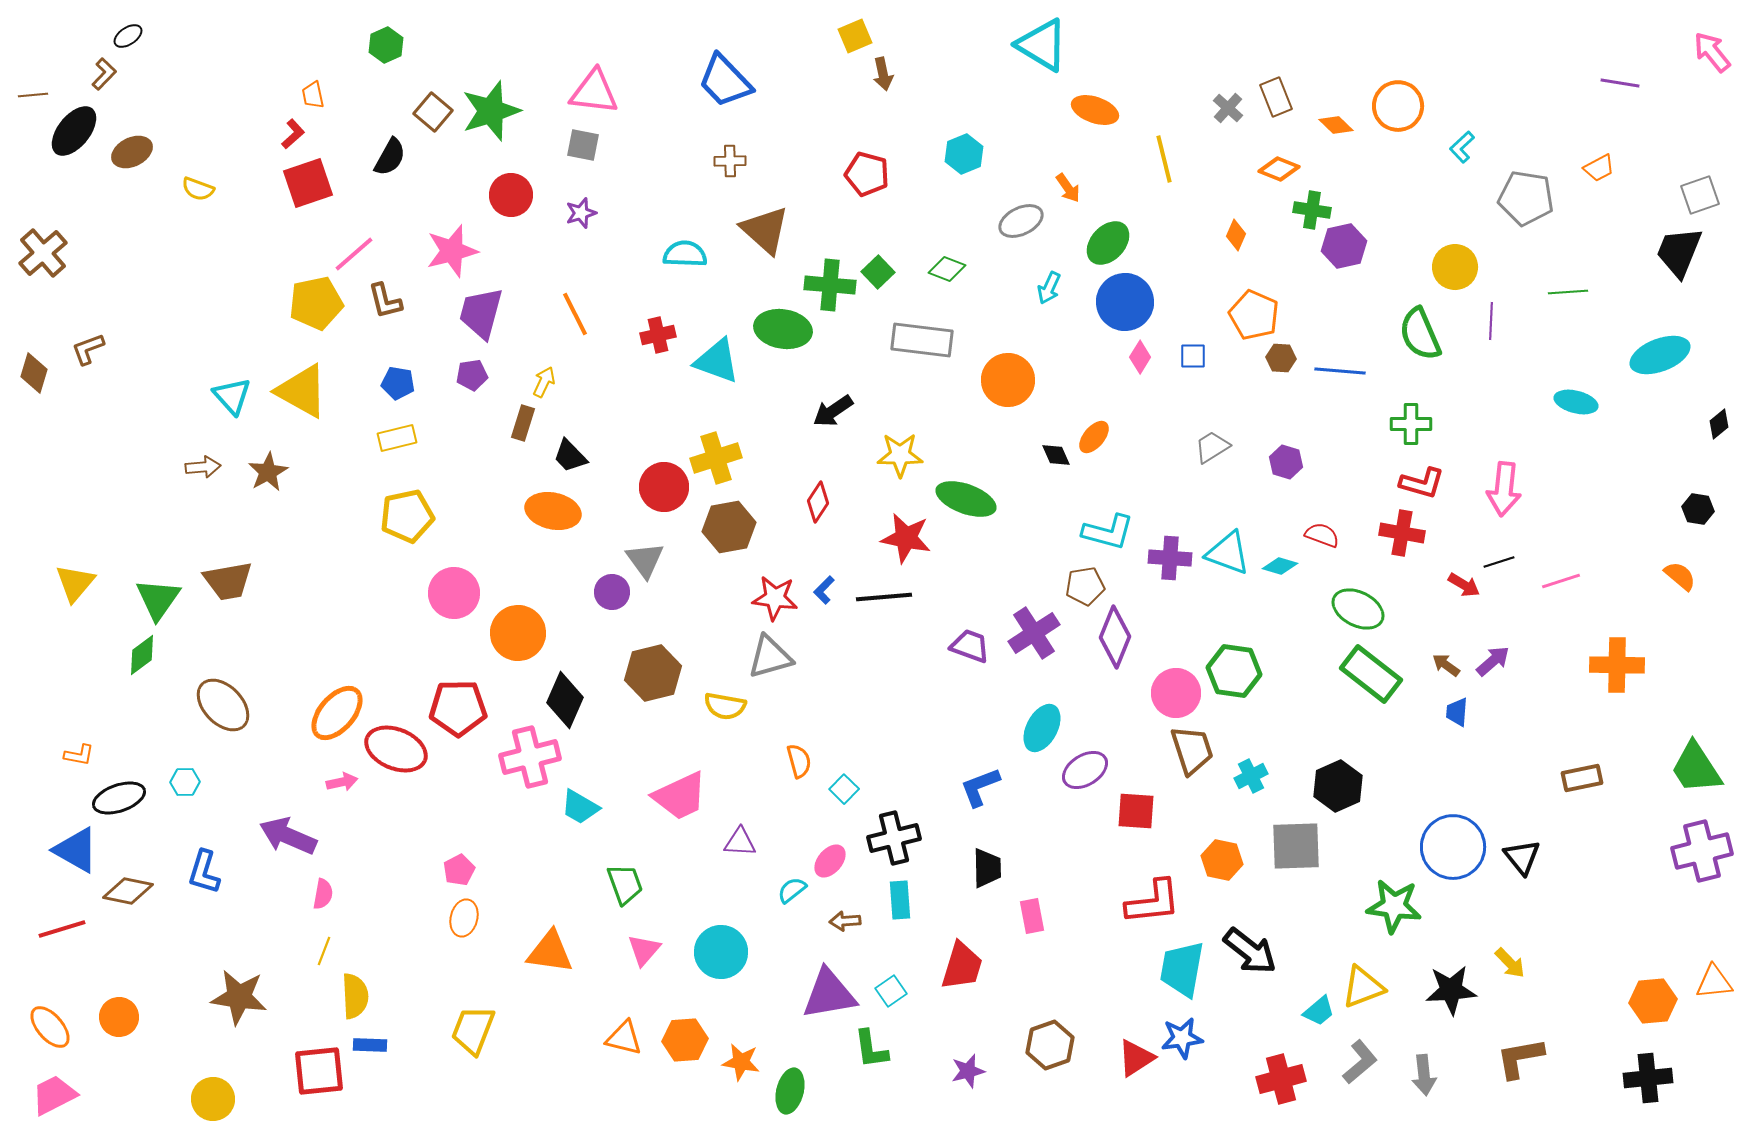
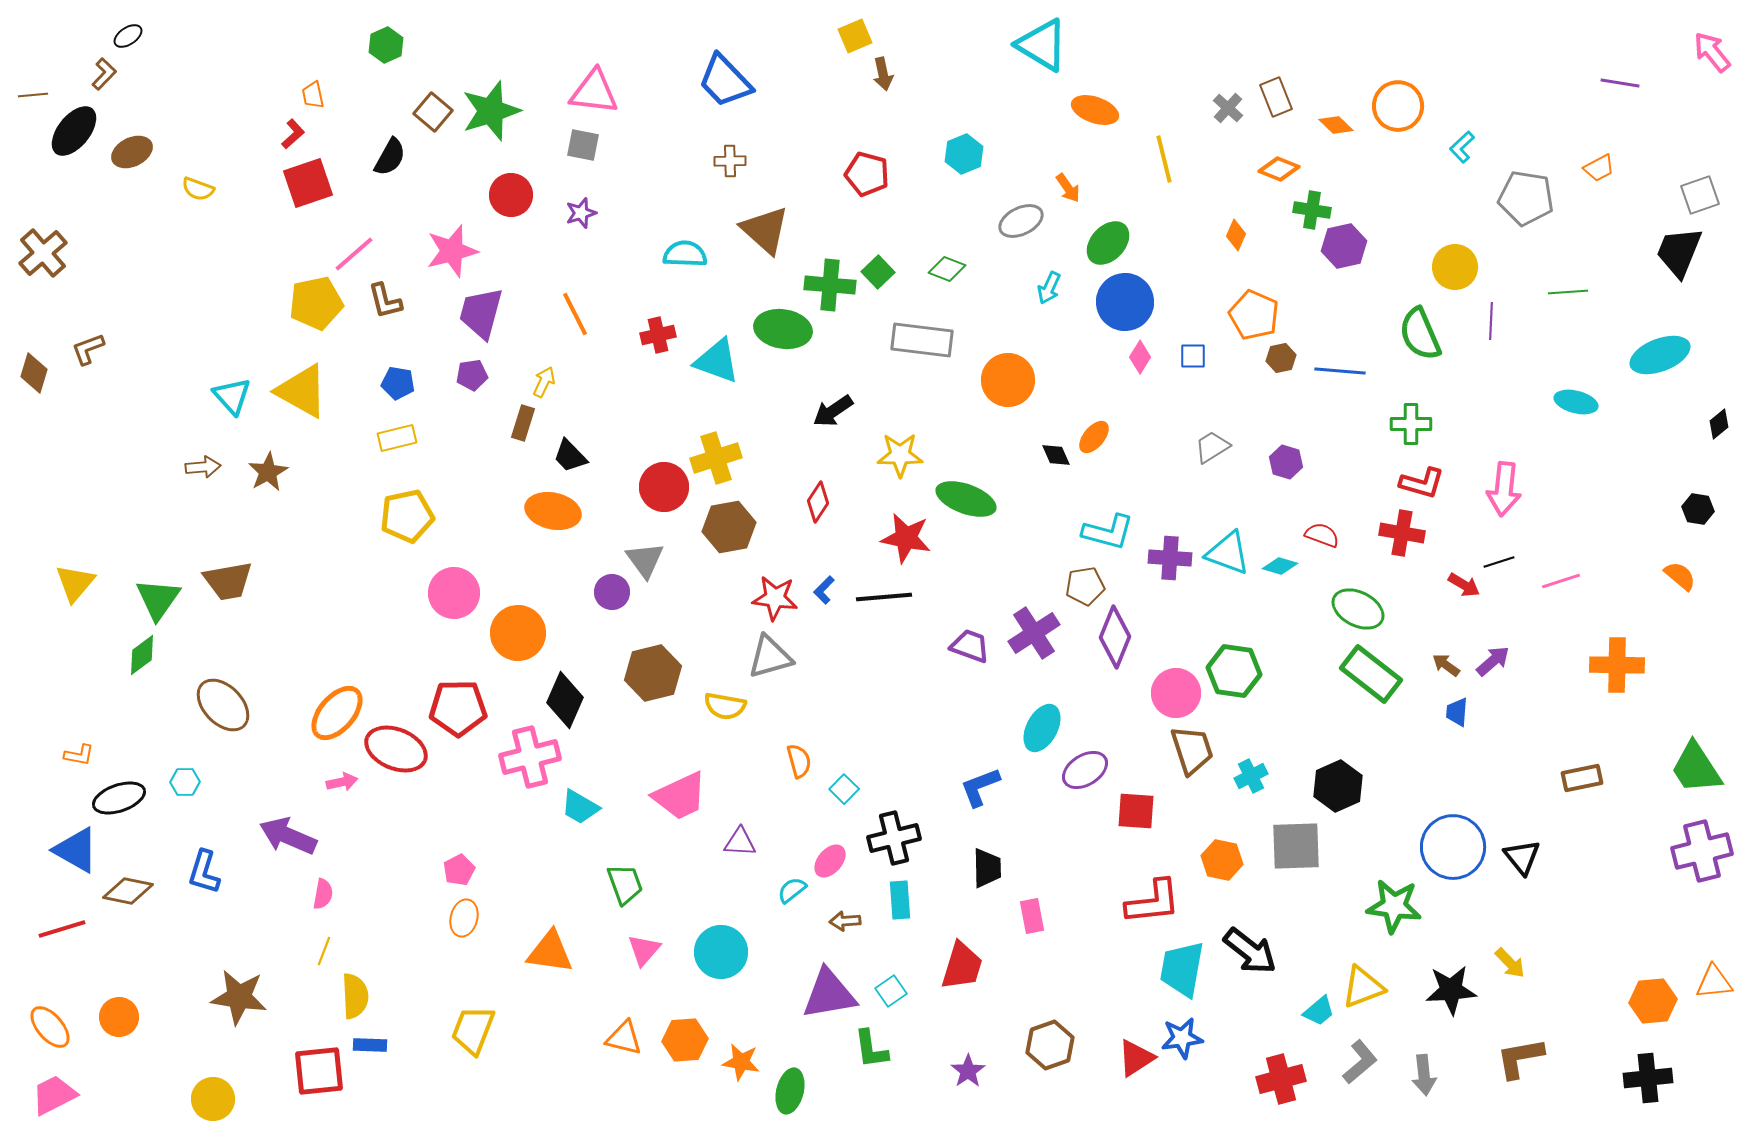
brown hexagon at (1281, 358): rotated 16 degrees counterclockwise
purple star at (968, 1071): rotated 20 degrees counterclockwise
